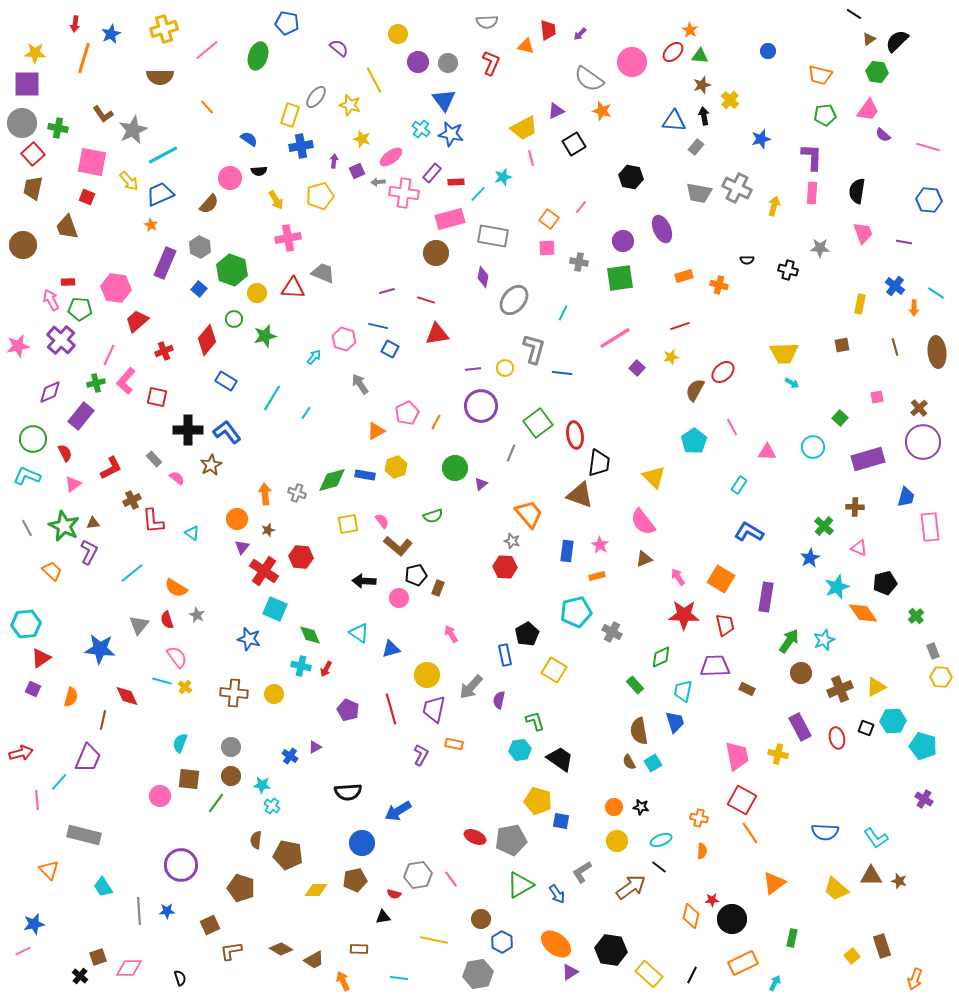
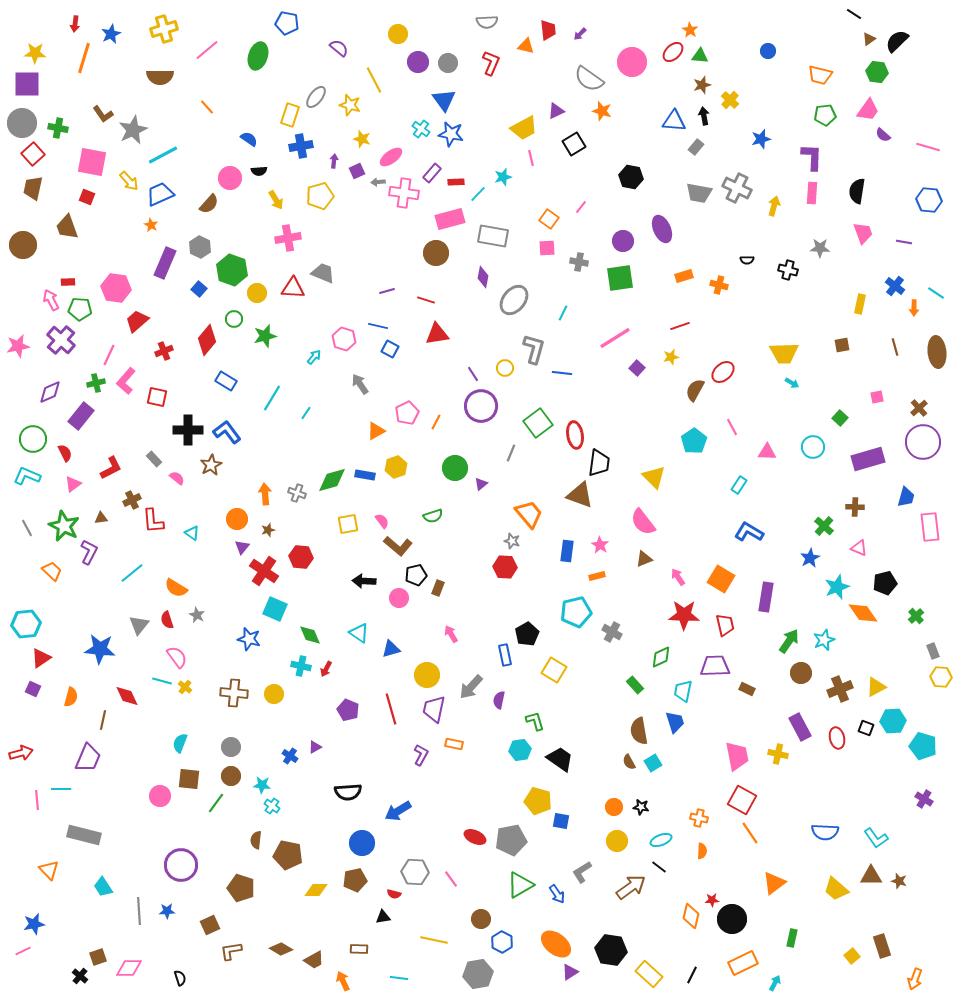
purple line at (473, 369): moved 5 px down; rotated 63 degrees clockwise
brown triangle at (93, 523): moved 8 px right, 5 px up
cyan line at (59, 782): moved 2 px right, 7 px down; rotated 48 degrees clockwise
gray hexagon at (418, 875): moved 3 px left, 3 px up; rotated 12 degrees clockwise
